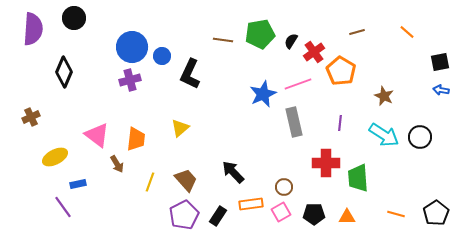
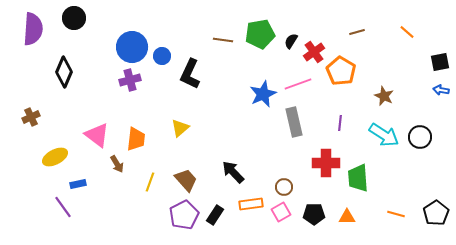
black rectangle at (218, 216): moved 3 px left, 1 px up
